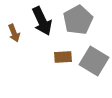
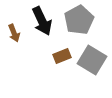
gray pentagon: moved 1 px right
brown rectangle: moved 1 px left, 1 px up; rotated 18 degrees counterclockwise
gray square: moved 2 px left, 1 px up
